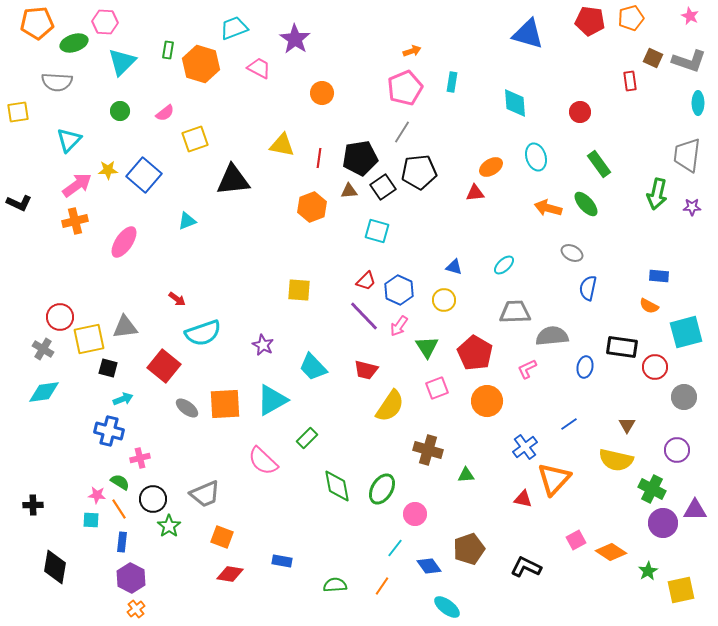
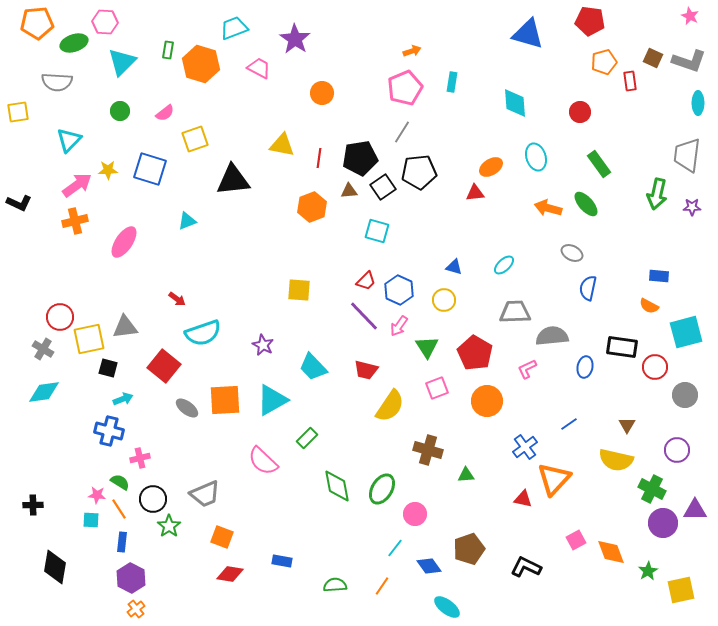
orange pentagon at (631, 18): moved 27 px left, 44 px down
blue square at (144, 175): moved 6 px right, 6 px up; rotated 24 degrees counterclockwise
gray circle at (684, 397): moved 1 px right, 2 px up
orange square at (225, 404): moved 4 px up
orange diamond at (611, 552): rotated 36 degrees clockwise
